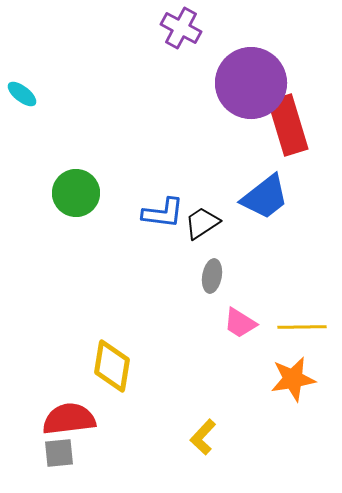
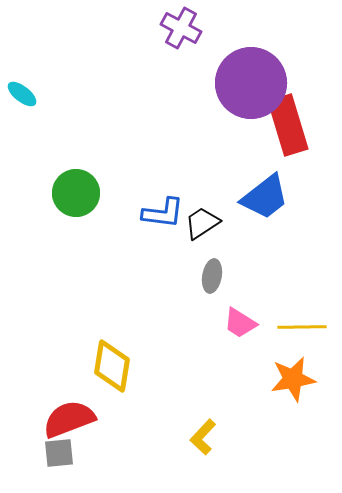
red semicircle: rotated 14 degrees counterclockwise
